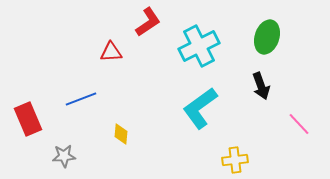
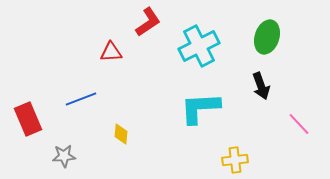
cyan L-shape: rotated 33 degrees clockwise
